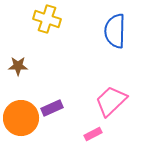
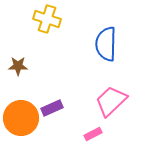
blue semicircle: moved 9 px left, 13 px down
